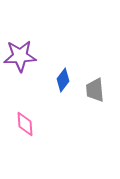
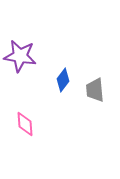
purple star: rotated 12 degrees clockwise
